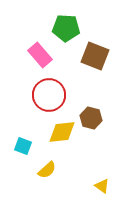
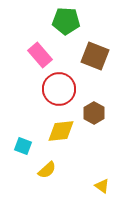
green pentagon: moved 7 px up
red circle: moved 10 px right, 6 px up
brown hexagon: moved 3 px right, 5 px up; rotated 15 degrees clockwise
yellow diamond: moved 1 px left, 1 px up
